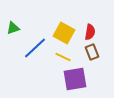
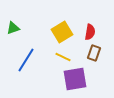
yellow square: moved 2 px left, 1 px up; rotated 30 degrees clockwise
blue line: moved 9 px left, 12 px down; rotated 15 degrees counterclockwise
brown rectangle: moved 2 px right, 1 px down; rotated 42 degrees clockwise
